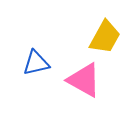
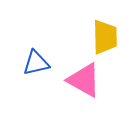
yellow trapezoid: rotated 30 degrees counterclockwise
